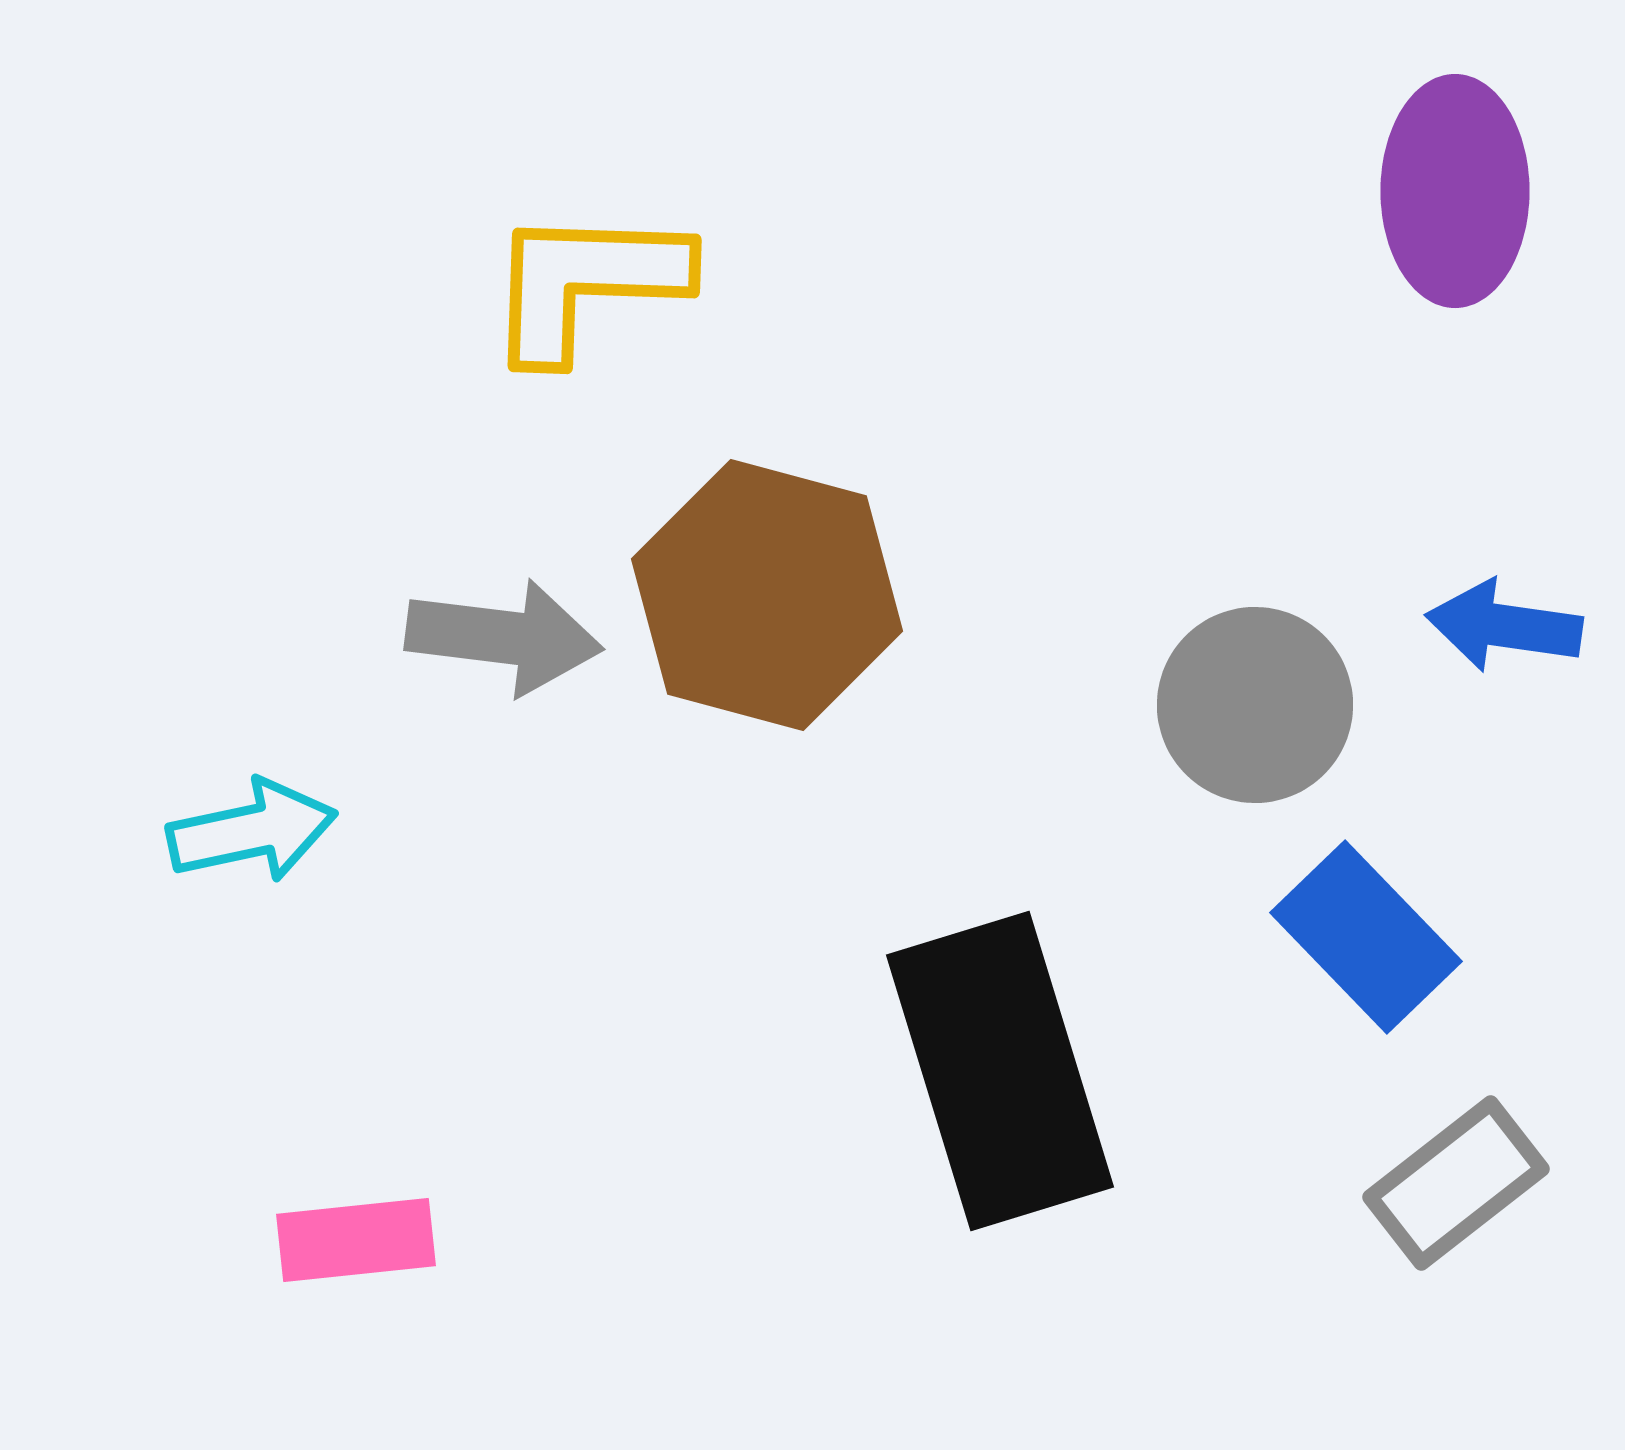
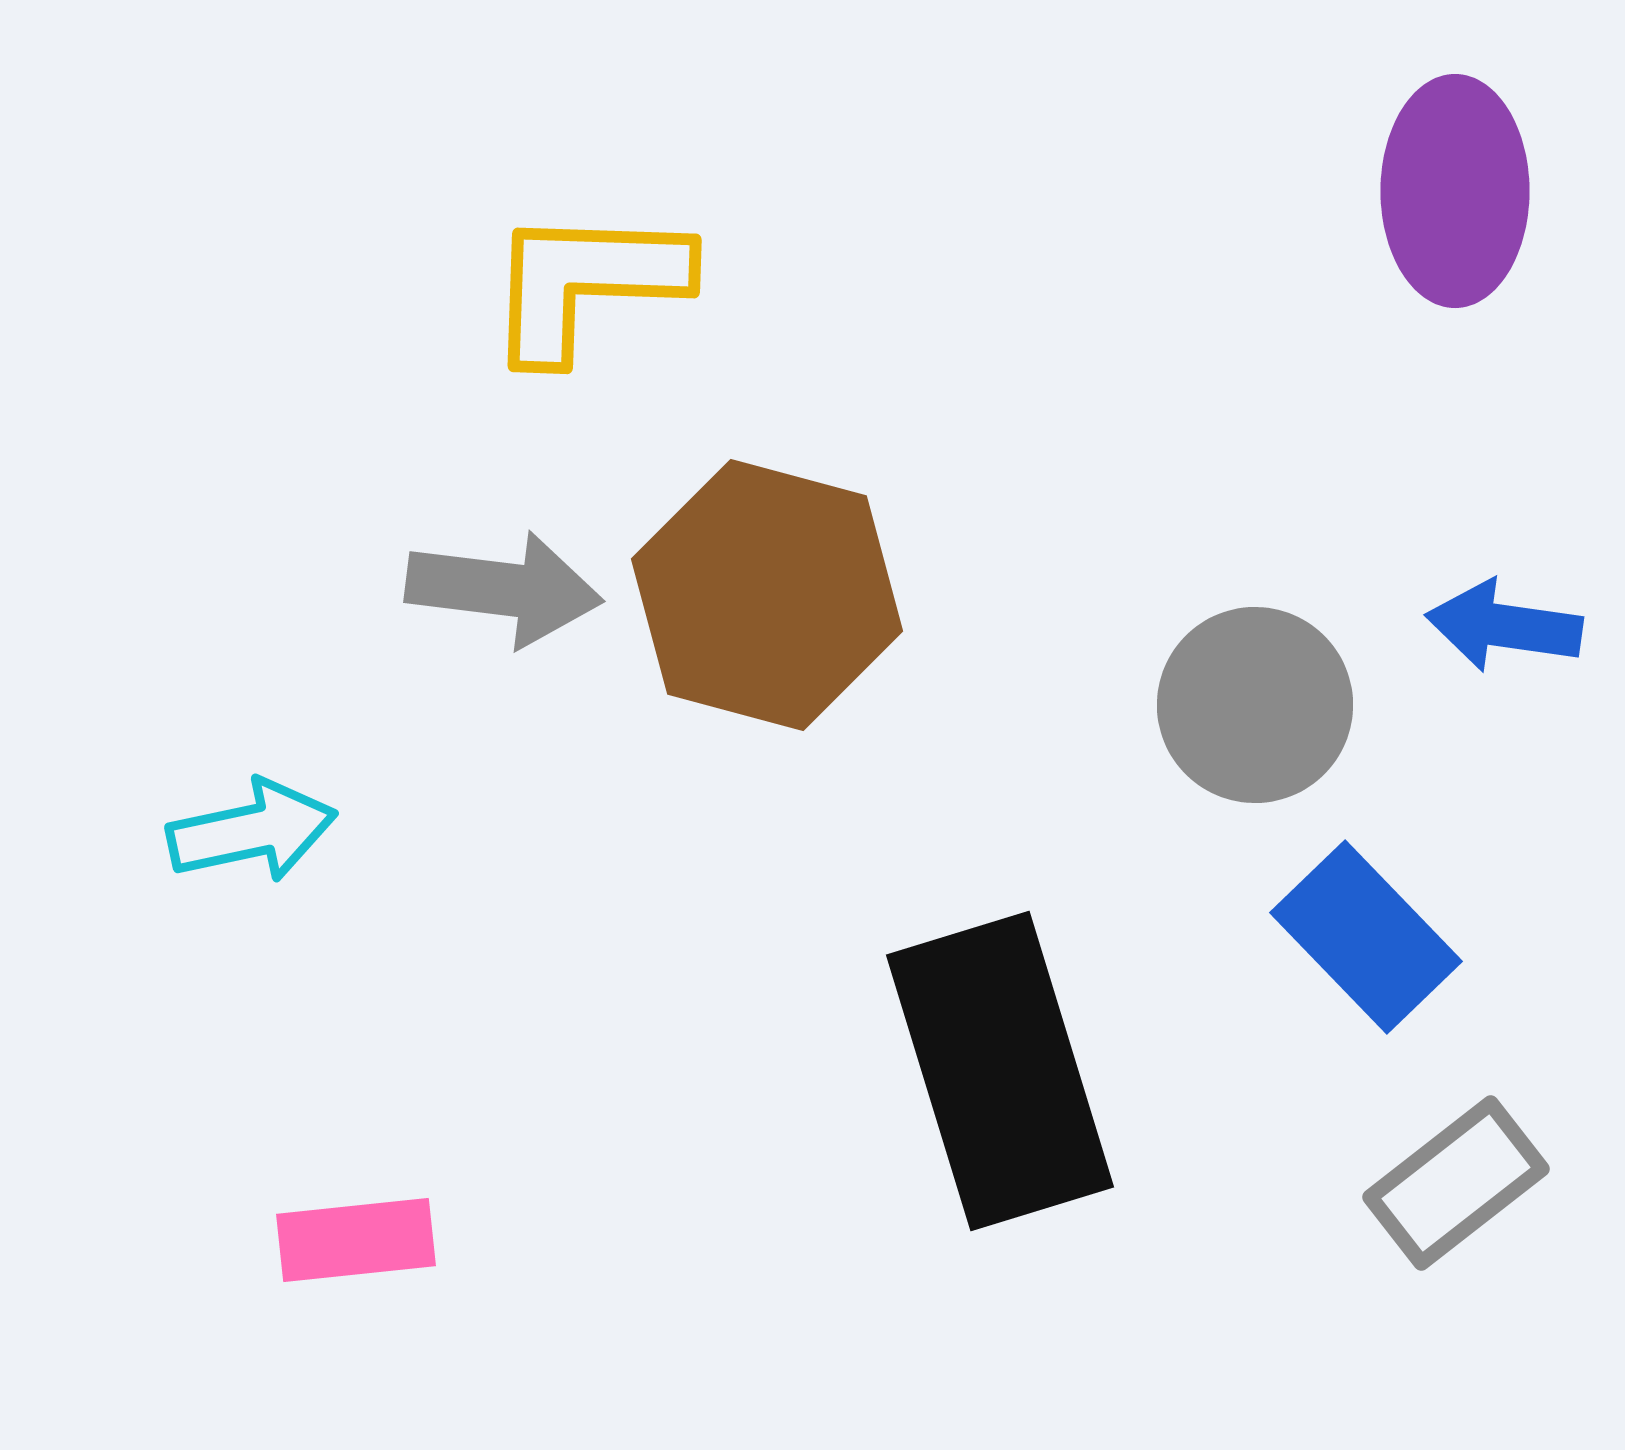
gray arrow: moved 48 px up
